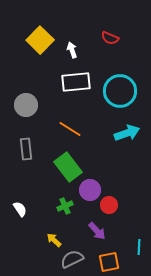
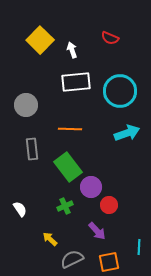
orange line: rotated 30 degrees counterclockwise
gray rectangle: moved 6 px right
purple circle: moved 1 px right, 3 px up
yellow arrow: moved 4 px left, 1 px up
